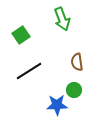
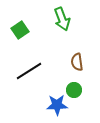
green square: moved 1 px left, 5 px up
